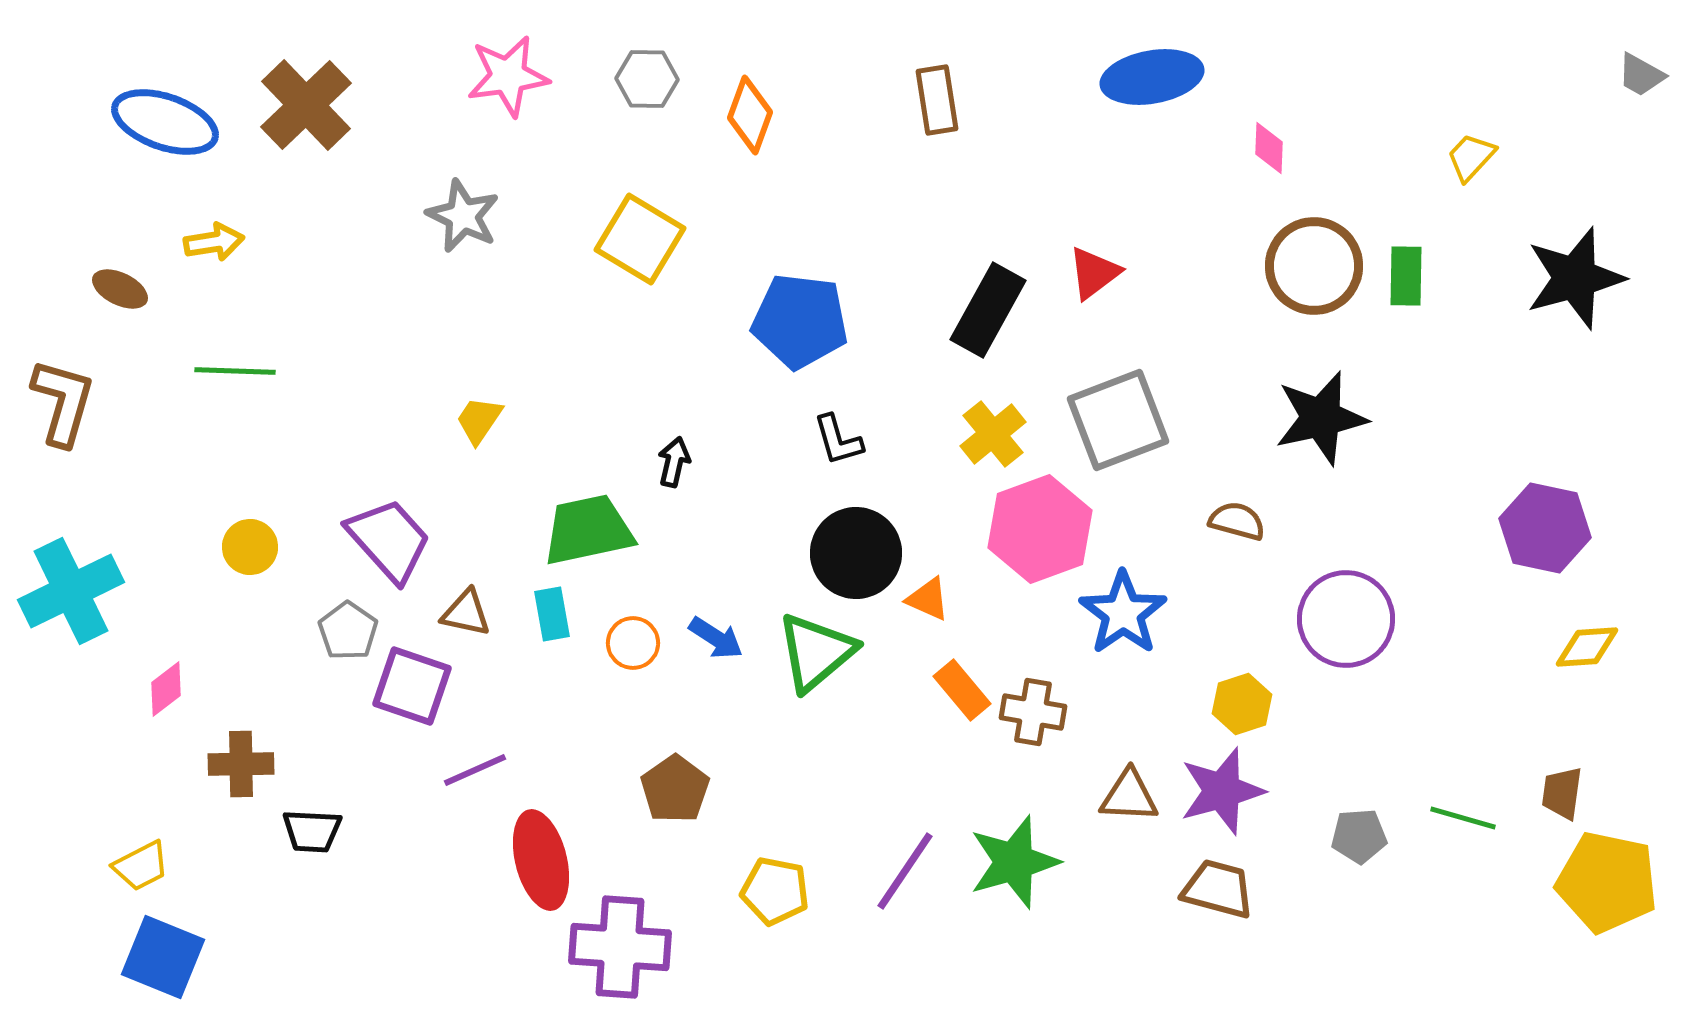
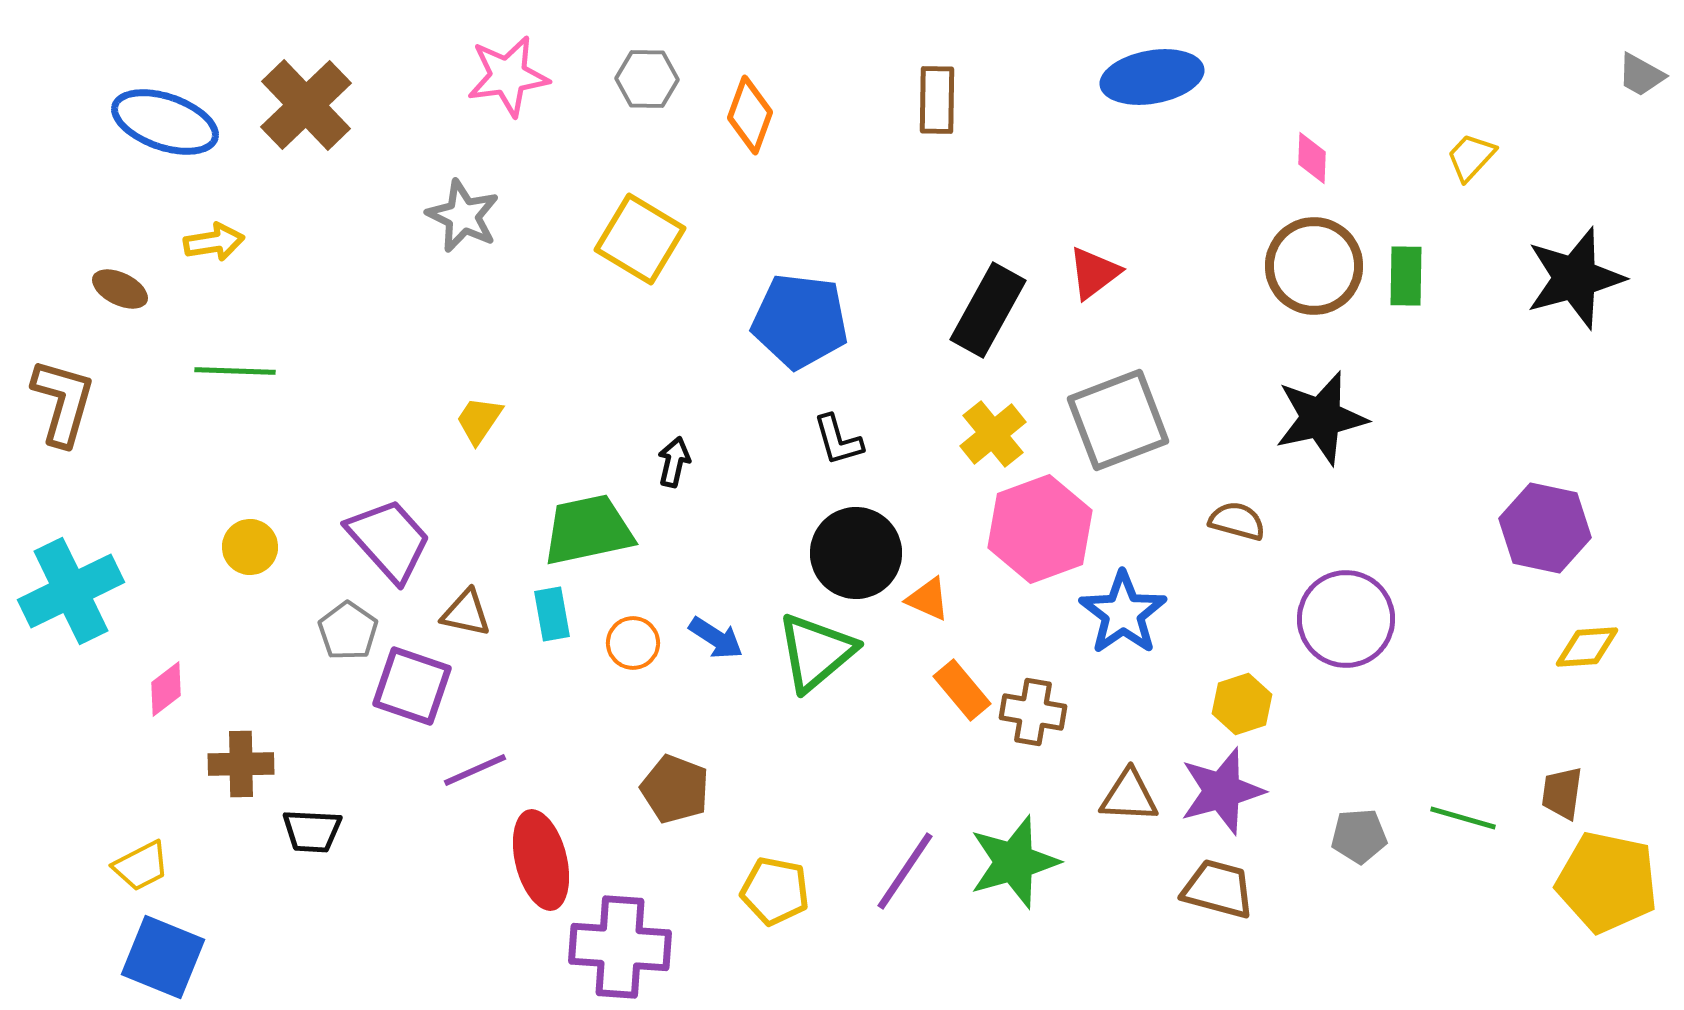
brown rectangle at (937, 100): rotated 10 degrees clockwise
pink diamond at (1269, 148): moved 43 px right, 10 px down
brown pentagon at (675, 789): rotated 16 degrees counterclockwise
